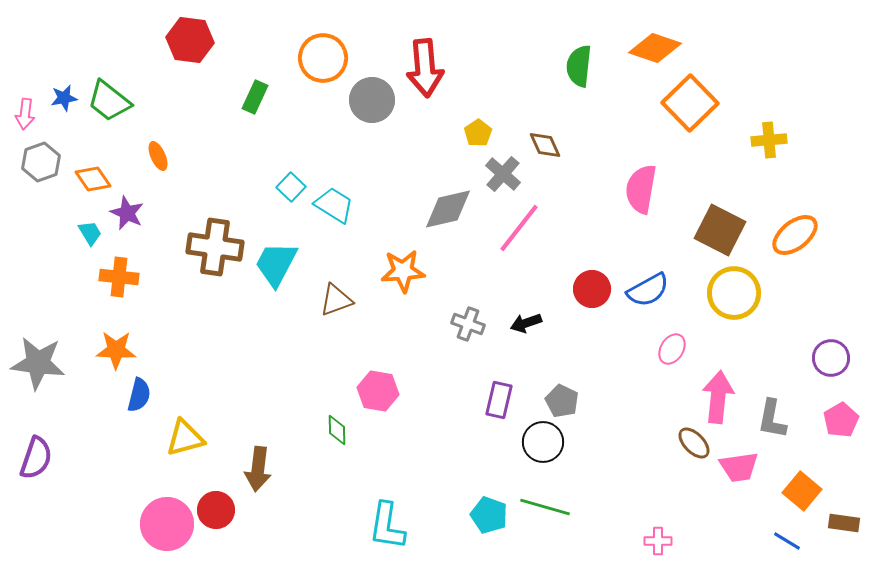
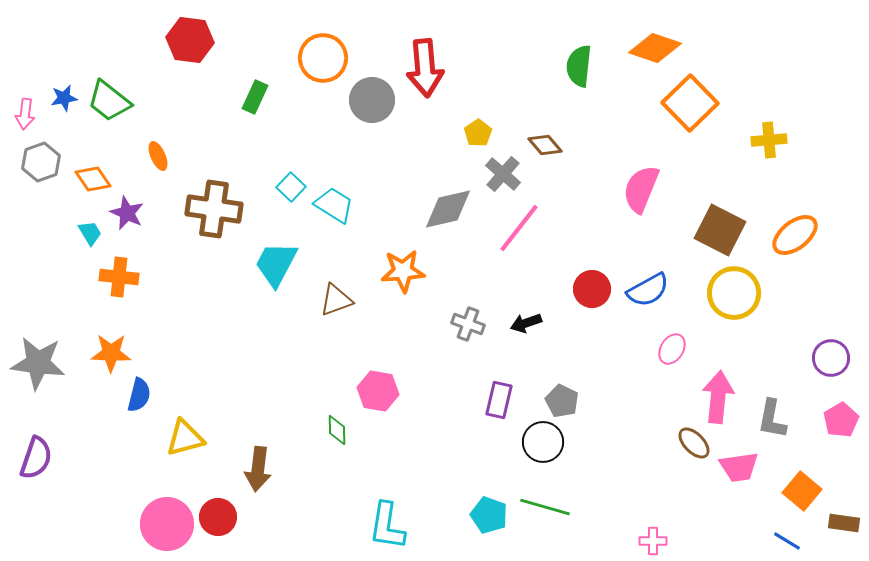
brown diamond at (545, 145): rotated 16 degrees counterclockwise
pink semicircle at (641, 189): rotated 12 degrees clockwise
brown cross at (215, 247): moved 1 px left, 38 px up
orange star at (116, 350): moved 5 px left, 3 px down
red circle at (216, 510): moved 2 px right, 7 px down
pink cross at (658, 541): moved 5 px left
